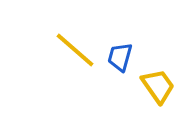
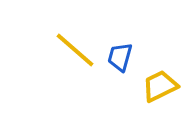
yellow trapezoid: moved 2 px right; rotated 81 degrees counterclockwise
